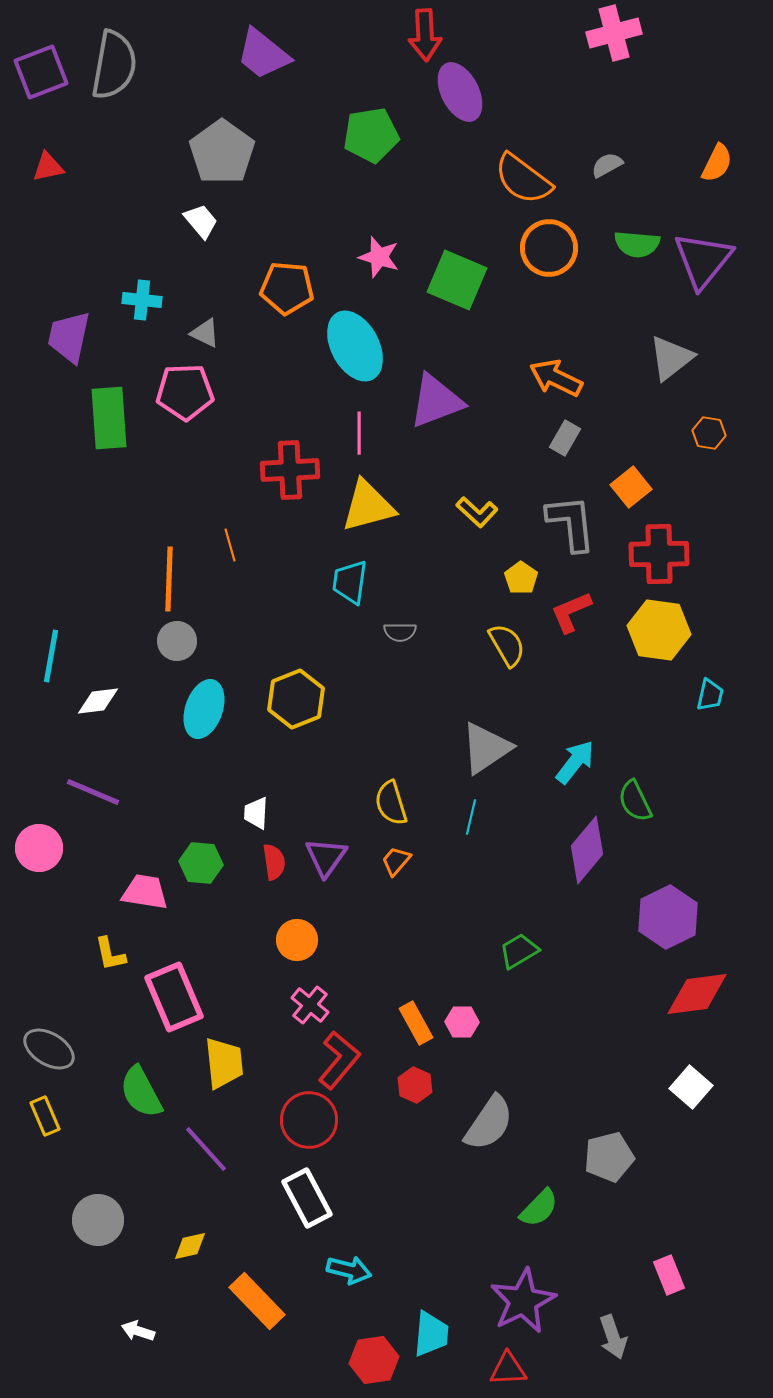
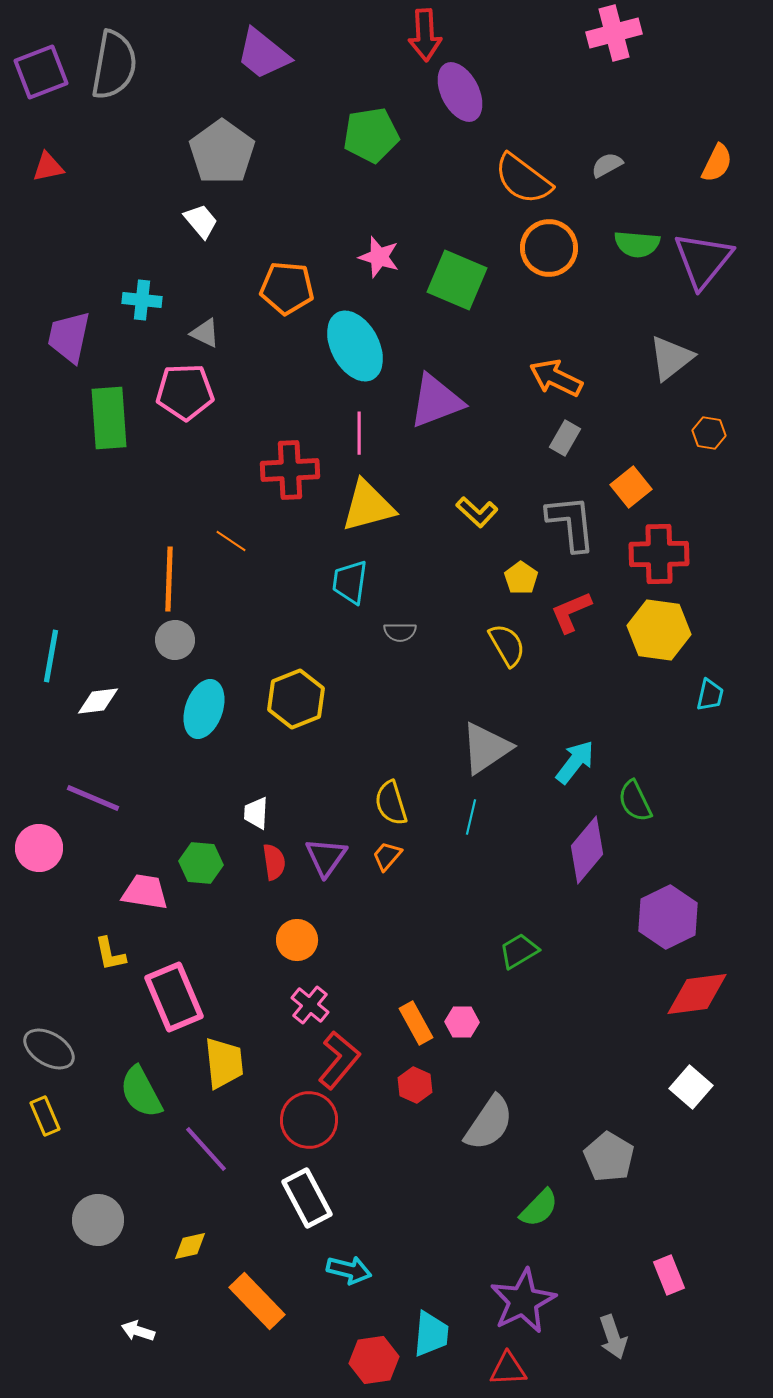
orange line at (230, 545): moved 1 px right, 4 px up; rotated 40 degrees counterclockwise
gray circle at (177, 641): moved 2 px left, 1 px up
purple line at (93, 792): moved 6 px down
orange trapezoid at (396, 861): moved 9 px left, 5 px up
gray pentagon at (609, 1157): rotated 27 degrees counterclockwise
